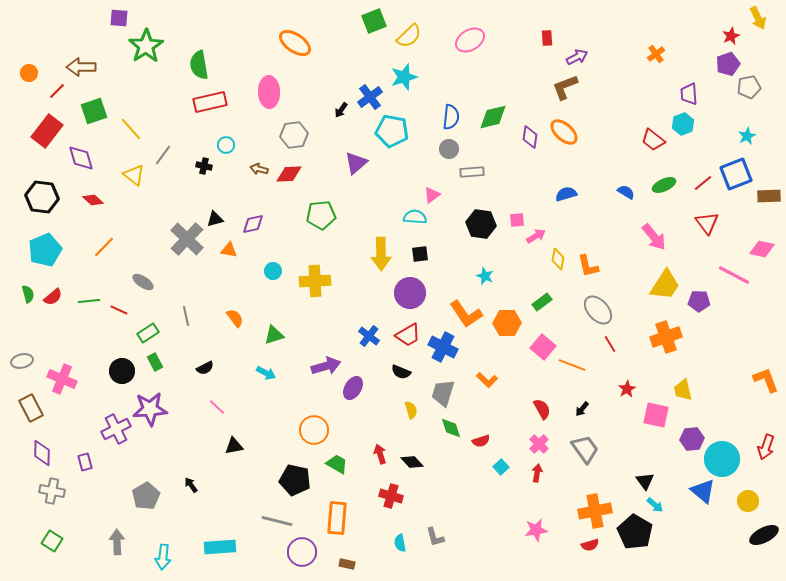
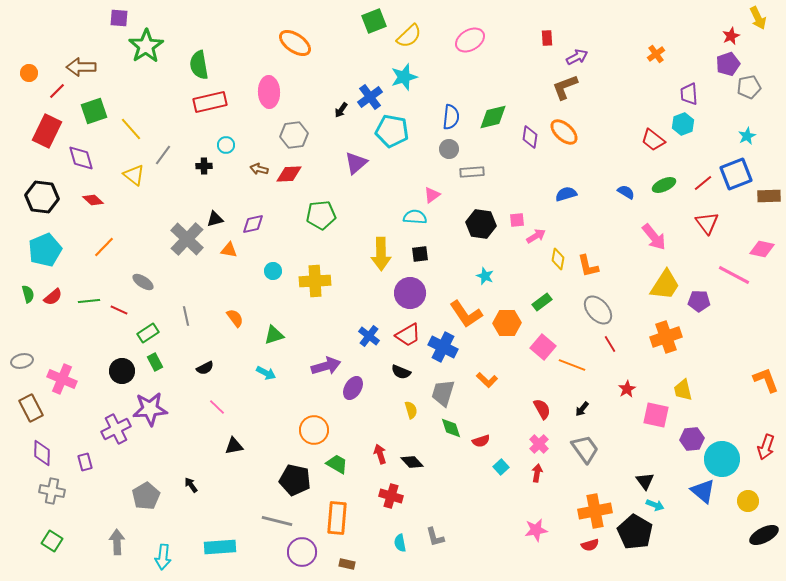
red rectangle at (47, 131): rotated 12 degrees counterclockwise
black cross at (204, 166): rotated 14 degrees counterclockwise
cyan arrow at (655, 505): rotated 18 degrees counterclockwise
